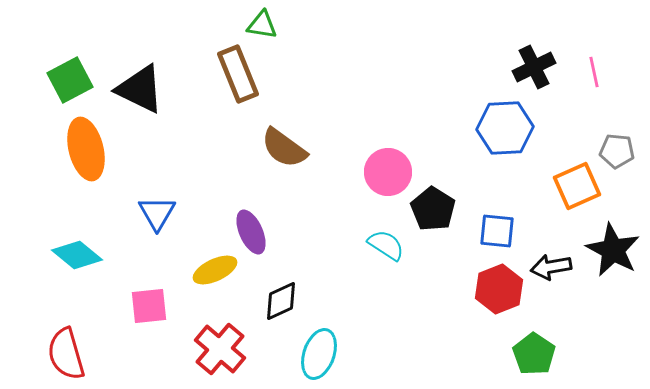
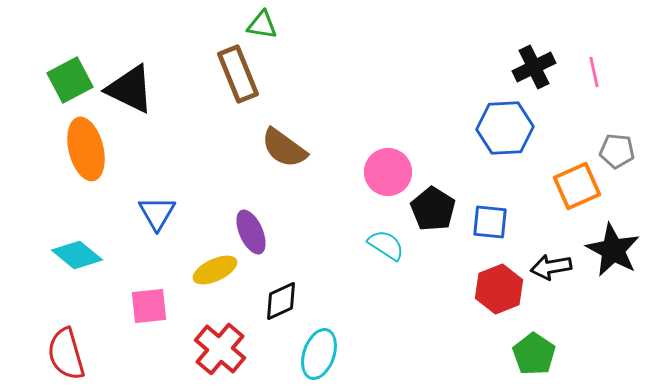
black triangle: moved 10 px left
blue square: moved 7 px left, 9 px up
